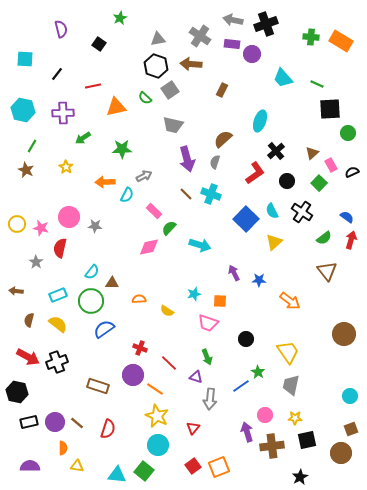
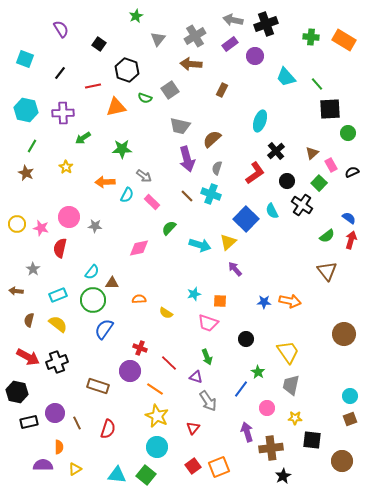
green star at (120, 18): moved 16 px right, 2 px up
purple semicircle at (61, 29): rotated 18 degrees counterclockwise
gray cross at (200, 36): moved 5 px left; rotated 25 degrees clockwise
gray triangle at (158, 39): rotated 42 degrees counterclockwise
orange rectangle at (341, 41): moved 3 px right, 1 px up
purple rectangle at (232, 44): moved 2 px left; rotated 42 degrees counterclockwise
purple circle at (252, 54): moved 3 px right, 2 px down
cyan square at (25, 59): rotated 18 degrees clockwise
black hexagon at (156, 66): moved 29 px left, 4 px down
black line at (57, 74): moved 3 px right, 1 px up
cyan trapezoid at (283, 78): moved 3 px right, 1 px up
green line at (317, 84): rotated 24 degrees clockwise
green semicircle at (145, 98): rotated 24 degrees counterclockwise
cyan hexagon at (23, 110): moved 3 px right
gray trapezoid at (173, 125): moved 7 px right, 1 px down
brown semicircle at (223, 139): moved 11 px left
gray semicircle at (215, 162): moved 2 px right, 6 px down
brown star at (26, 170): moved 3 px down
gray arrow at (144, 176): rotated 63 degrees clockwise
brown line at (186, 194): moved 1 px right, 2 px down
pink rectangle at (154, 211): moved 2 px left, 9 px up
black cross at (302, 212): moved 7 px up
blue semicircle at (347, 217): moved 2 px right, 1 px down
green semicircle at (324, 238): moved 3 px right, 2 px up
yellow triangle at (274, 242): moved 46 px left
pink diamond at (149, 247): moved 10 px left, 1 px down
gray star at (36, 262): moved 3 px left, 7 px down
purple arrow at (234, 273): moved 1 px right, 4 px up; rotated 14 degrees counterclockwise
blue star at (259, 280): moved 5 px right, 22 px down
green circle at (91, 301): moved 2 px right, 1 px up
orange arrow at (290, 301): rotated 25 degrees counterclockwise
yellow semicircle at (167, 311): moved 1 px left, 2 px down
blue semicircle at (104, 329): rotated 20 degrees counterclockwise
purple circle at (133, 375): moved 3 px left, 4 px up
blue line at (241, 386): moved 3 px down; rotated 18 degrees counterclockwise
gray arrow at (210, 399): moved 2 px left, 2 px down; rotated 40 degrees counterclockwise
pink circle at (265, 415): moved 2 px right, 7 px up
purple circle at (55, 422): moved 9 px up
brown line at (77, 423): rotated 24 degrees clockwise
brown square at (351, 429): moved 1 px left, 10 px up
black square at (307, 440): moved 5 px right; rotated 18 degrees clockwise
cyan circle at (158, 445): moved 1 px left, 2 px down
brown cross at (272, 446): moved 1 px left, 2 px down
orange semicircle at (63, 448): moved 4 px left, 1 px up
brown circle at (341, 453): moved 1 px right, 8 px down
purple semicircle at (30, 466): moved 13 px right, 1 px up
yellow triangle at (77, 466): moved 2 px left, 3 px down; rotated 40 degrees counterclockwise
green square at (144, 471): moved 2 px right, 4 px down
black star at (300, 477): moved 17 px left, 1 px up
